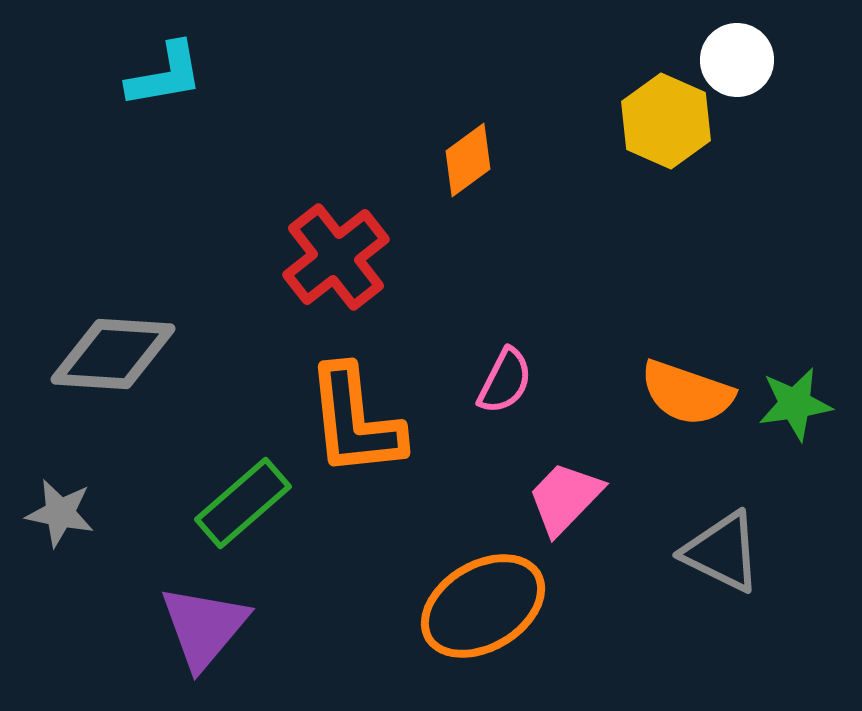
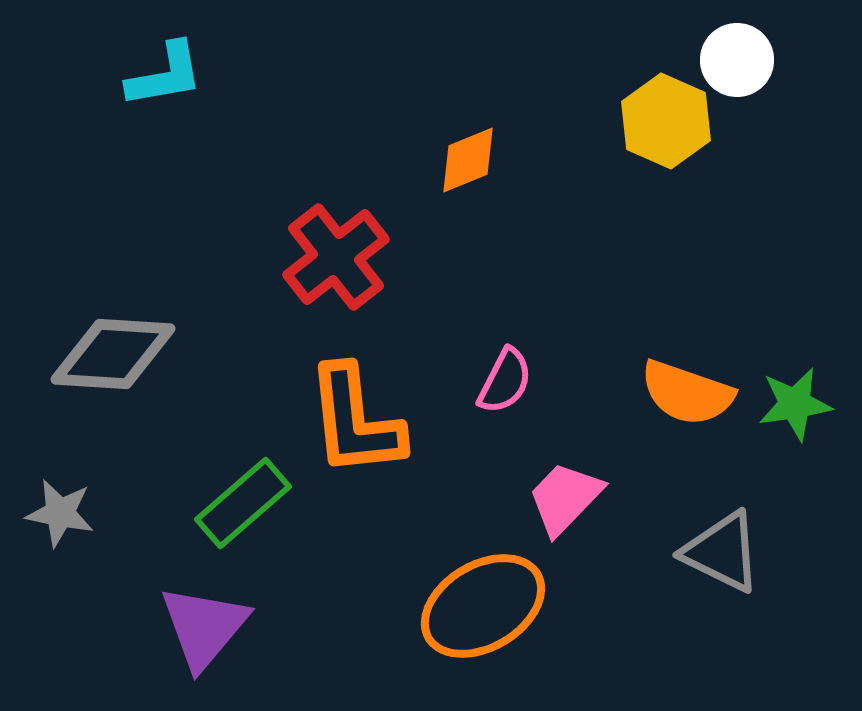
orange diamond: rotated 14 degrees clockwise
